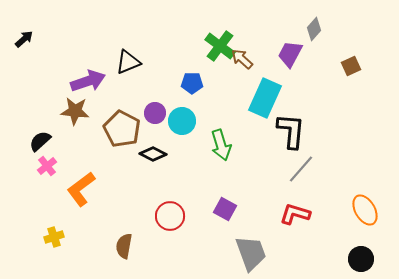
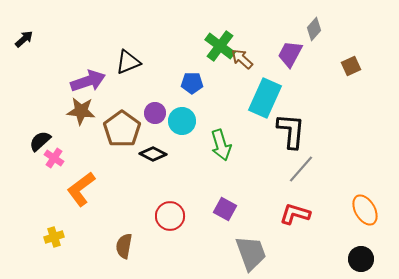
brown star: moved 6 px right
brown pentagon: rotated 9 degrees clockwise
pink cross: moved 7 px right, 8 px up; rotated 18 degrees counterclockwise
